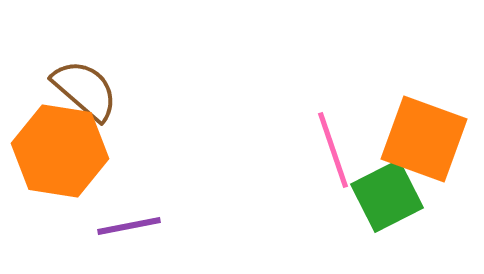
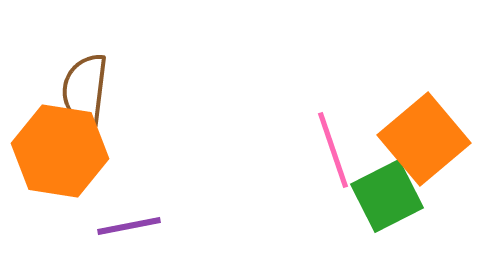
brown semicircle: rotated 124 degrees counterclockwise
orange square: rotated 30 degrees clockwise
